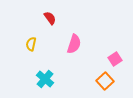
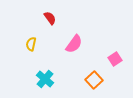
pink semicircle: rotated 18 degrees clockwise
orange square: moved 11 px left, 1 px up
